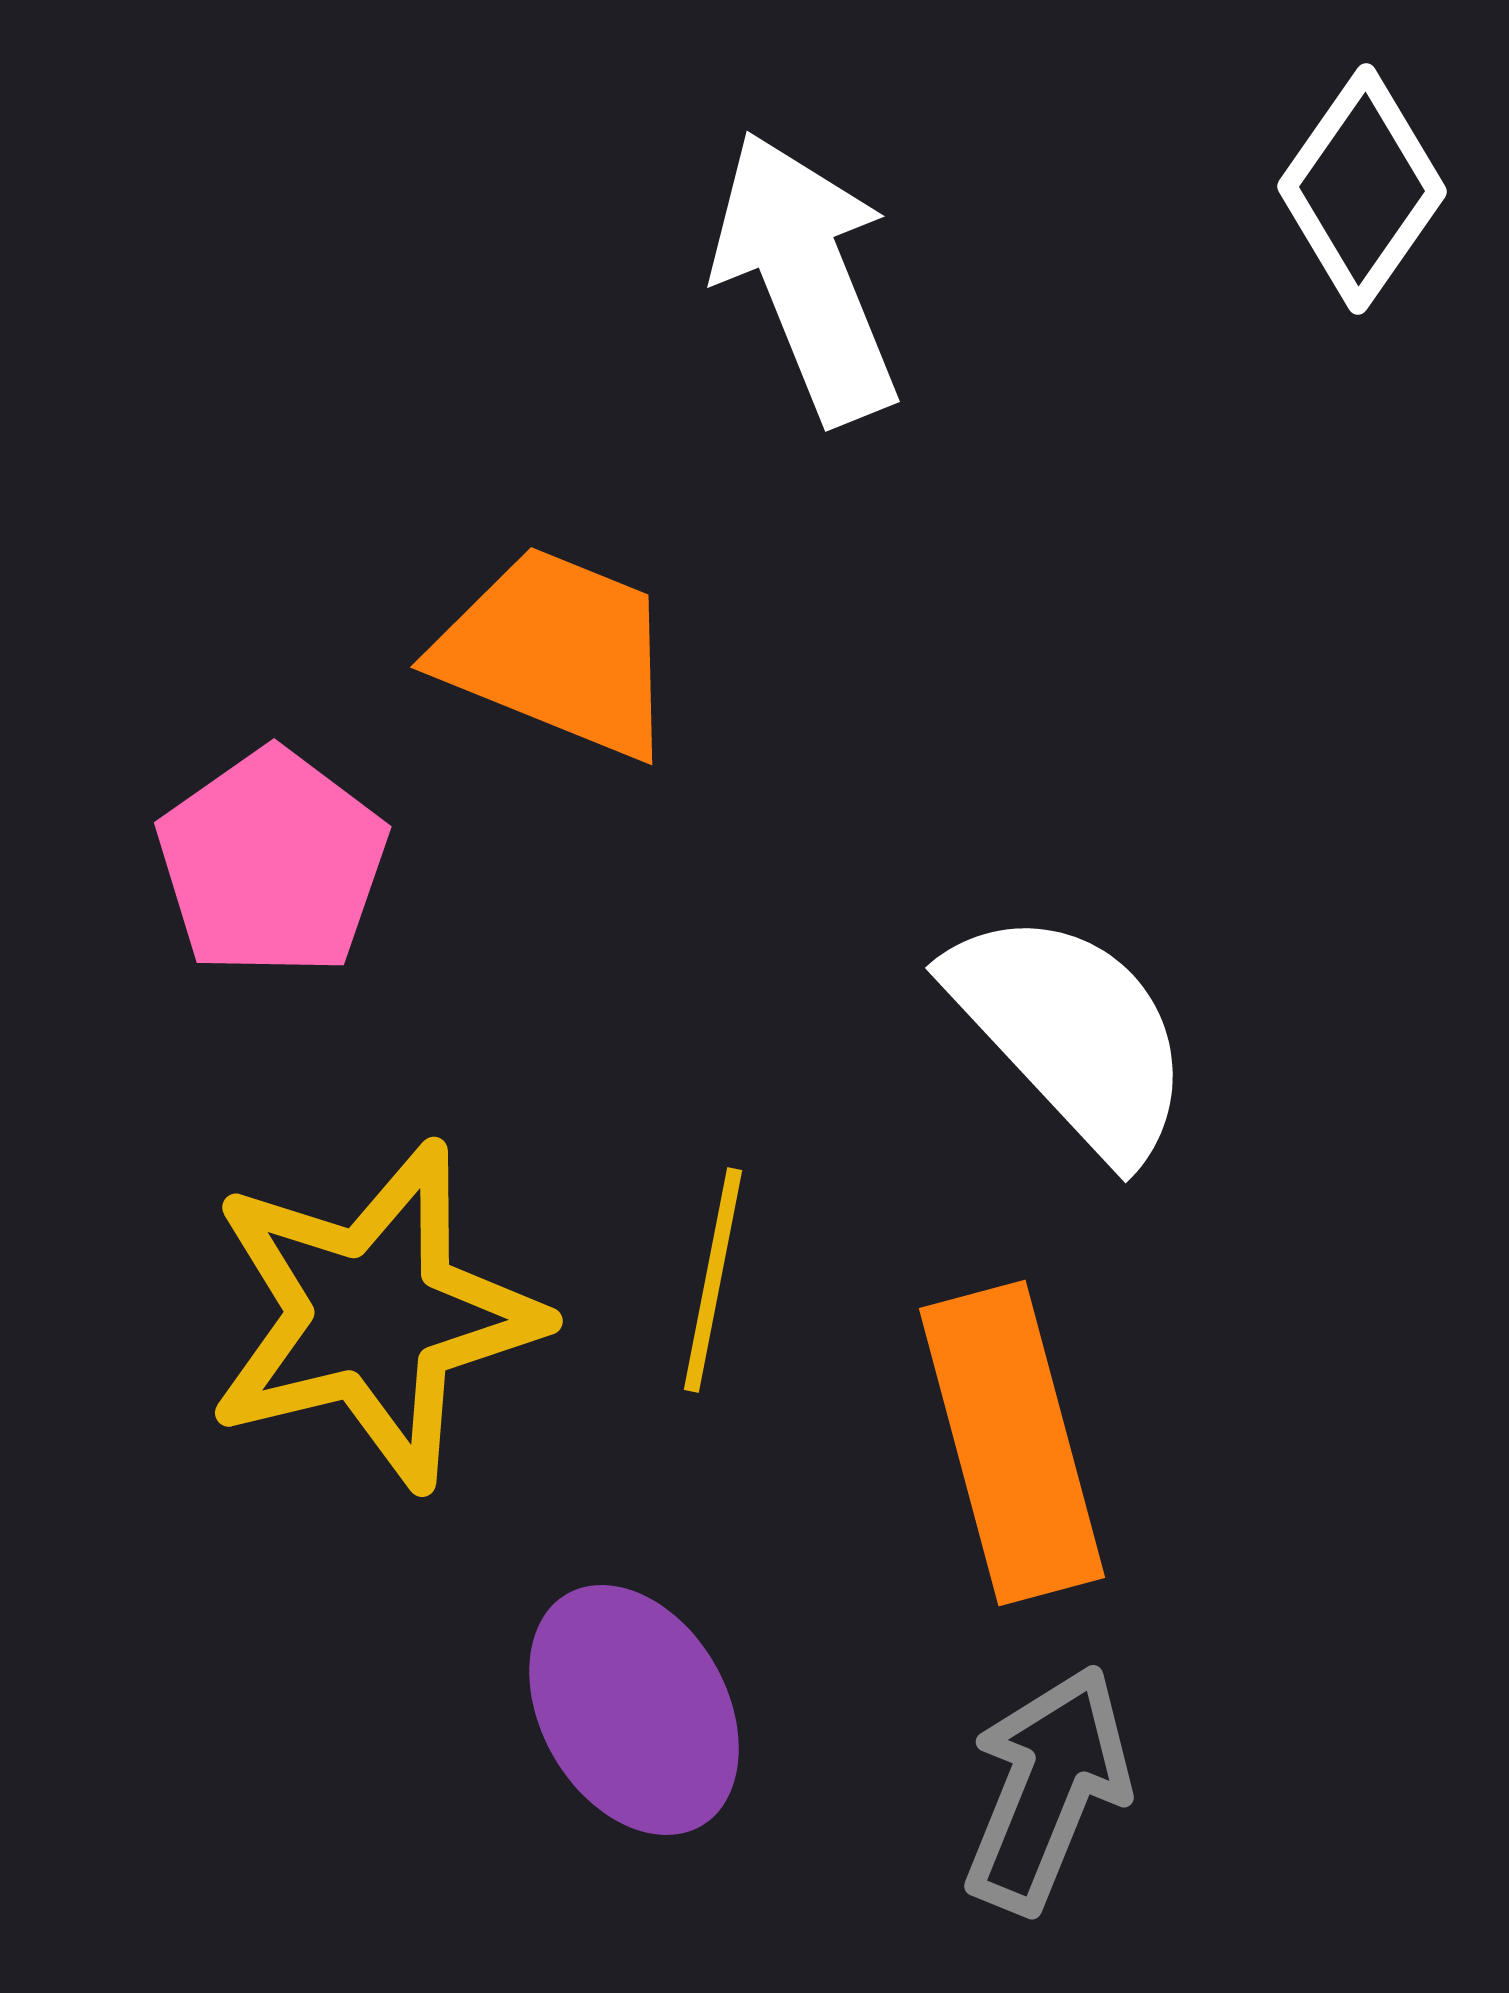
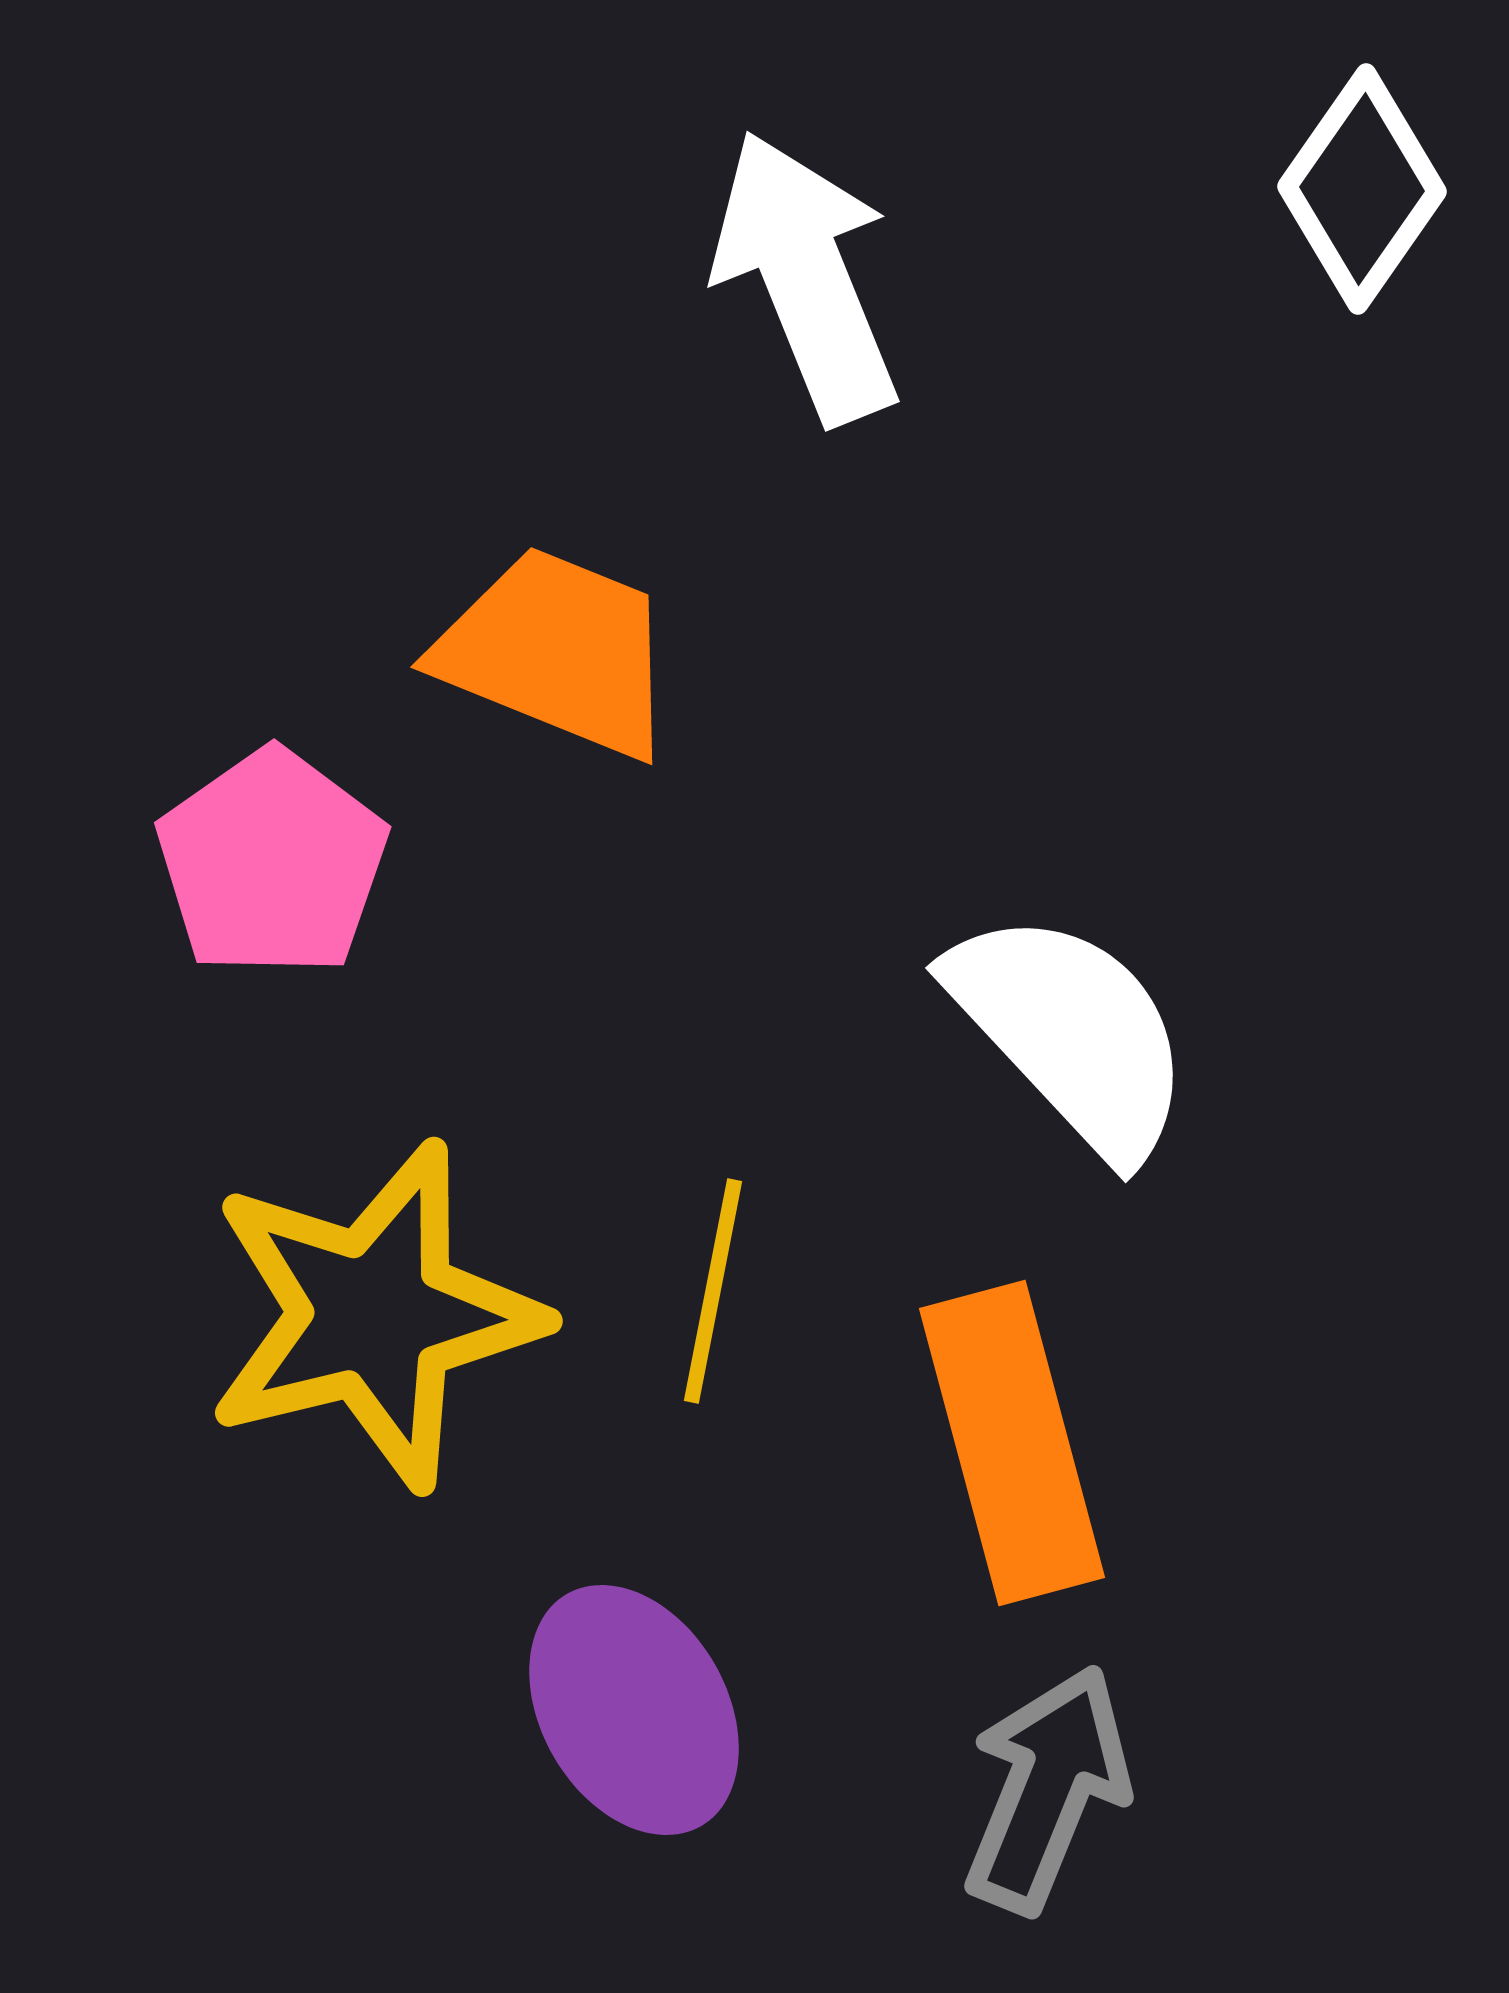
yellow line: moved 11 px down
